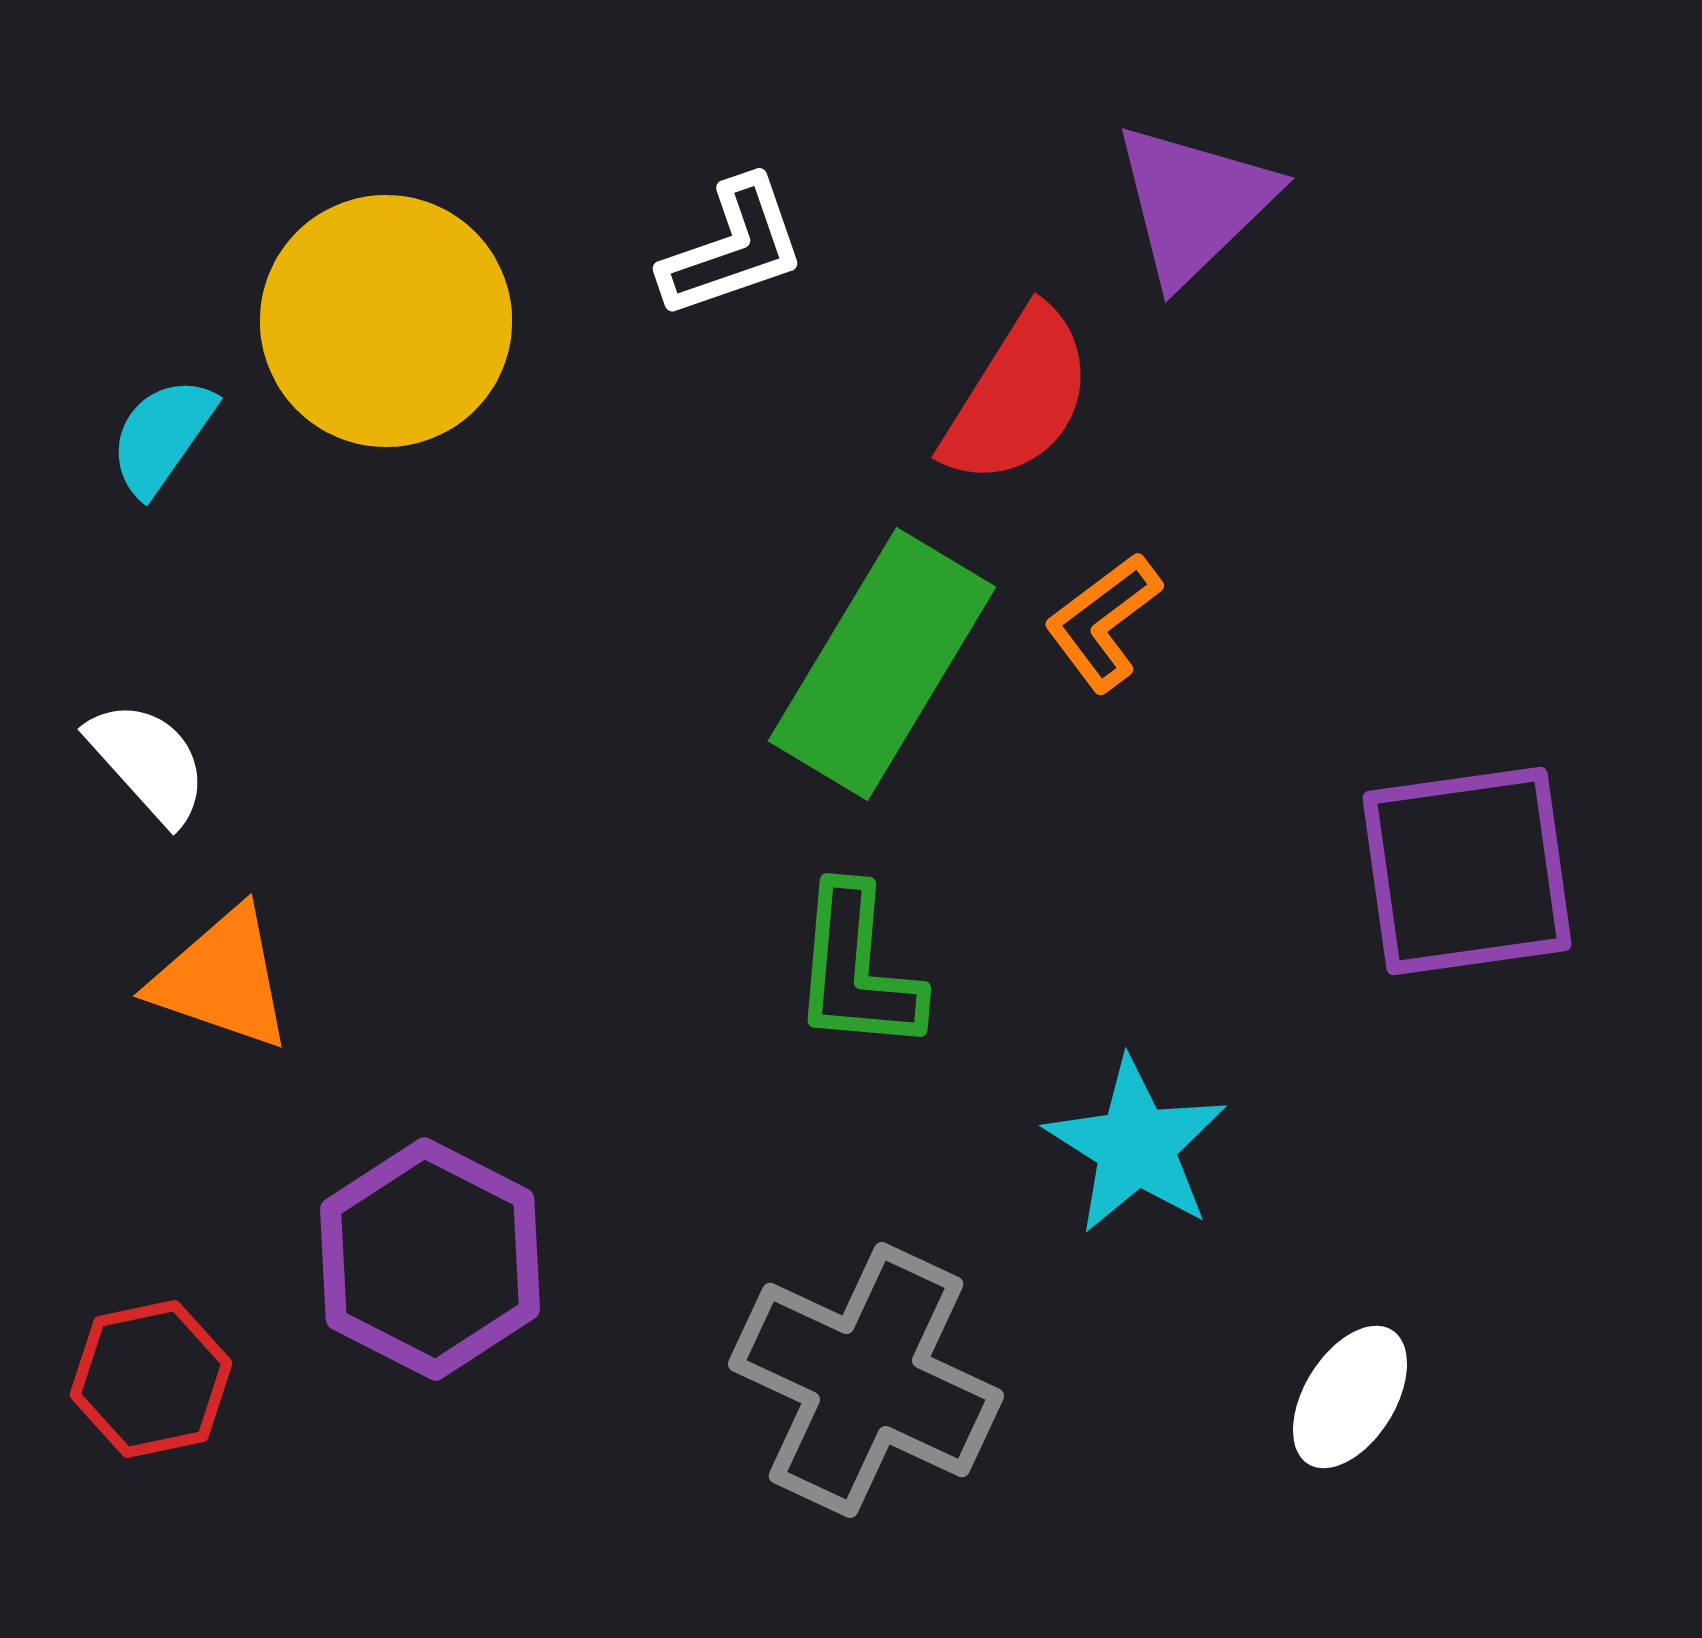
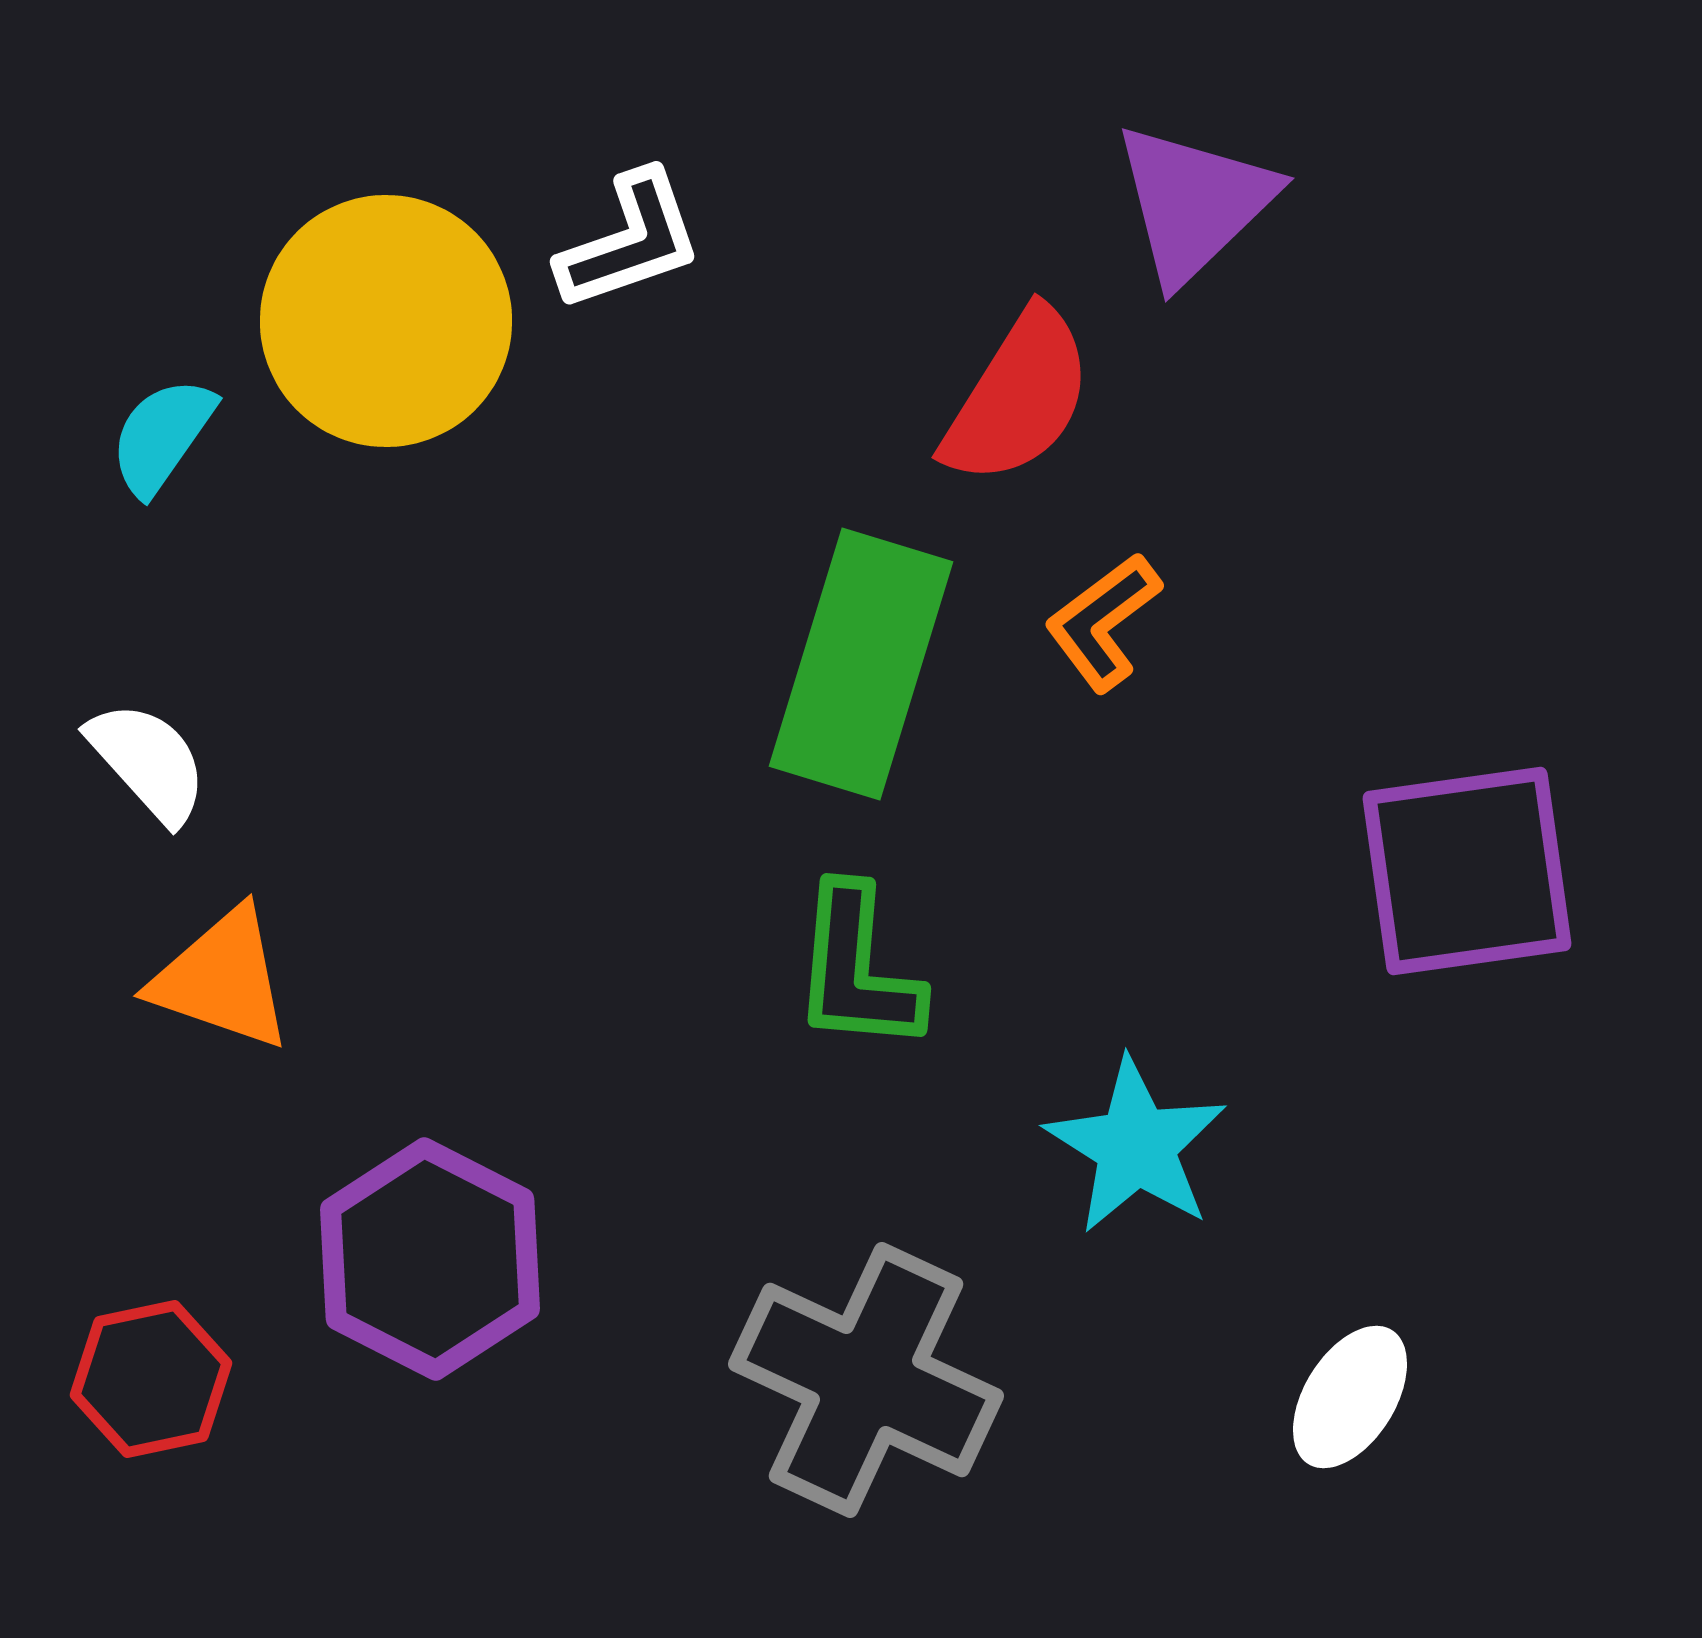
white L-shape: moved 103 px left, 7 px up
green rectangle: moved 21 px left; rotated 14 degrees counterclockwise
